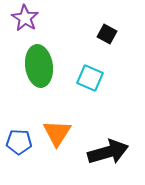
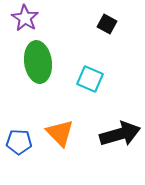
black square: moved 10 px up
green ellipse: moved 1 px left, 4 px up
cyan square: moved 1 px down
orange triangle: moved 3 px right; rotated 16 degrees counterclockwise
black arrow: moved 12 px right, 18 px up
